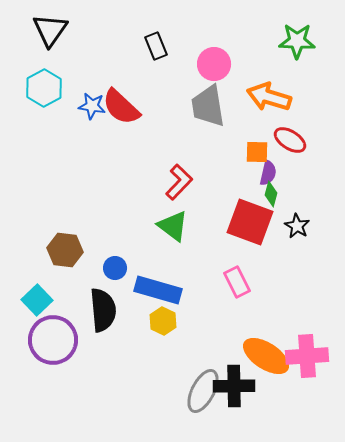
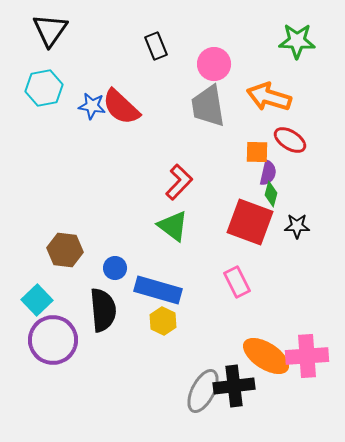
cyan hexagon: rotated 18 degrees clockwise
black star: rotated 30 degrees counterclockwise
black cross: rotated 6 degrees counterclockwise
